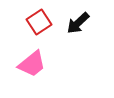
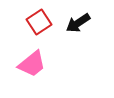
black arrow: rotated 10 degrees clockwise
